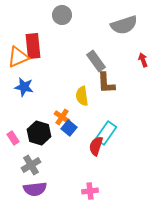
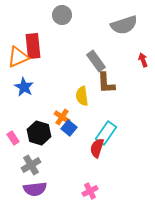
blue star: rotated 18 degrees clockwise
red semicircle: moved 1 px right, 2 px down
pink cross: rotated 21 degrees counterclockwise
